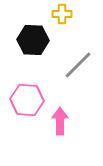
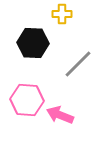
black hexagon: moved 3 px down
gray line: moved 1 px up
pink arrow: moved 6 px up; rotated 68 degrees counterclockwise
